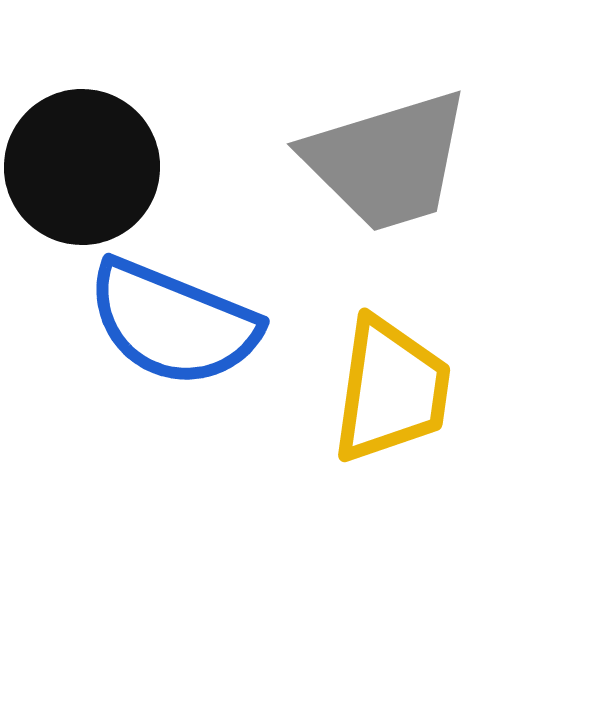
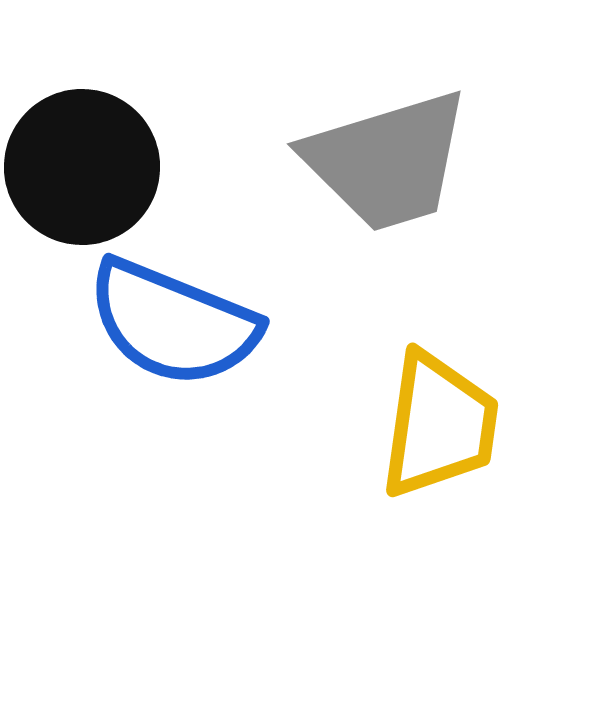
yellow trapezoid: moved 48 px right, 35 px down
